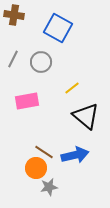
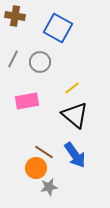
brown cross: moved 1 px right, 1 px down
gray circle: moved 1 px left
black triangle: moved 11 px left, 1 px up
blue arrow: rotated 68 degrees clockwise
